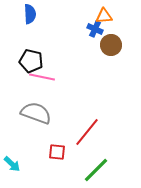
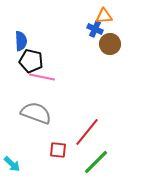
blue semicircle: moved 9 px left, 27 px down
brown circle: moved 1 px left, 1 px up
red square: moved 1 px right, 2 px up
green line: moved 8 px up
